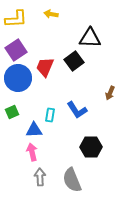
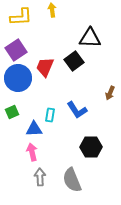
yellow arrow: moved 1 px right, 4 px up; rotated 72 degrees clockwise
yellow L-shape: moved 5 px right, 2 px up
blue triangle: moved 1 px up
